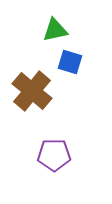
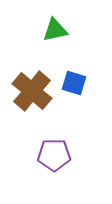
blue square: moved 4 px right, 21 px down
